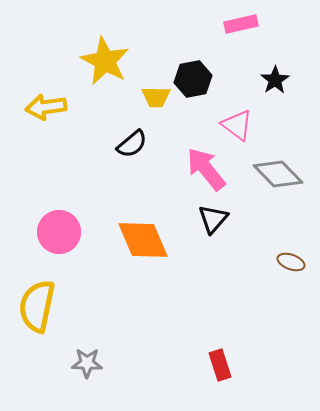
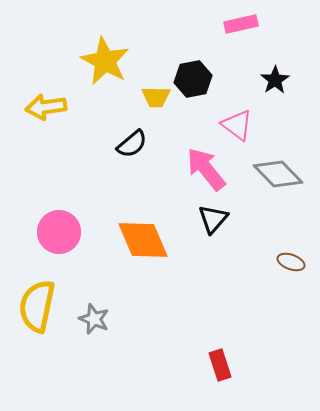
gray star: moved 7 px right, 44 px up; rotated 20 degrees clockwise
